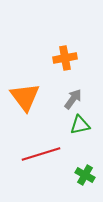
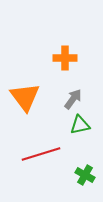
orange cross: rotated 10 degrees clockwise
